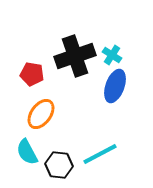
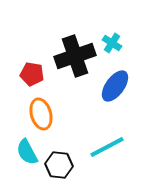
cyan cross: moved 12 px up
blue ellipse: rotated 16 degrees clockwise
orange ellipse: rotated 52 degrees counterclockwise
cyan line: moved 7 px right, 7 px up
